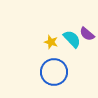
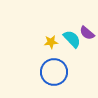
purple semicircle: moved 1 px up
yellow star: rotated 24 degrees counterclockwise
